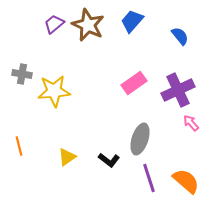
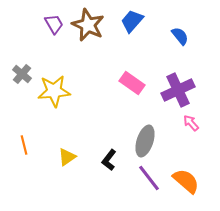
purple trapezoid: rotated 100 degrees clockwise
gray cross: rotated 30 degrees clockwise
pink rectangle: moved 2 px left; rotated 70 degrees clockwise
gray ellipse: moved 5 px right, 2 px down
orange line: moved 5 px right, 1 px up
black L-shape: rotated 90 degrees clockwise
purple line: rotated 20 degrees counterclockwise
